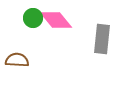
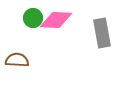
pink diamond: rotated 48 degrees counterclockwise
gray rectangle: moved 6 px up; rotated 16 degrees counterclockwise
